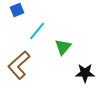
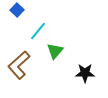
blue square: rotated 24 degrees counterclockwise
cyan line: moved 1 px right
green triangle: moved 8 px left, 4 px down
